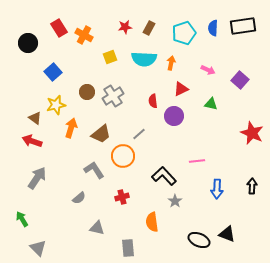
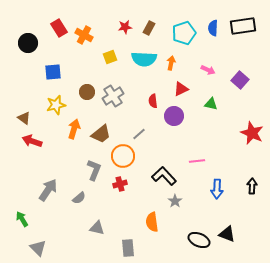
blue square at (53, 72): rotated 36 degrees clockwise
brown triangle at (35, 118): moved 11 px left
orange arrow at (71, 128): moved 3 px right, 1 px down
gray L-shape at (94, 170): rotated 55 degrees clockwise
gray arrow at (37, 178): moved 11 px right, 12 px down
red cross at (122, 197): moved 2 px left, 13 px up
